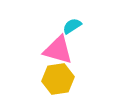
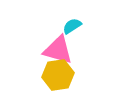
yellow hexagon: moved 4 px up
